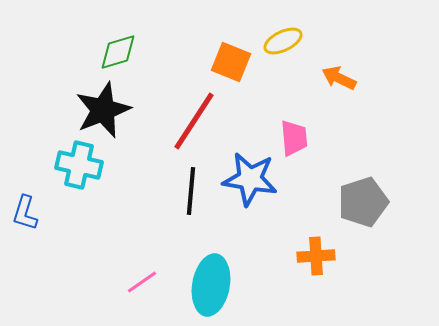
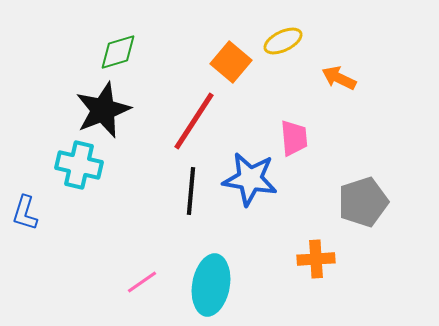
orange square: rotated 18 degrees clockwise
orange cross: moved 3 px down
